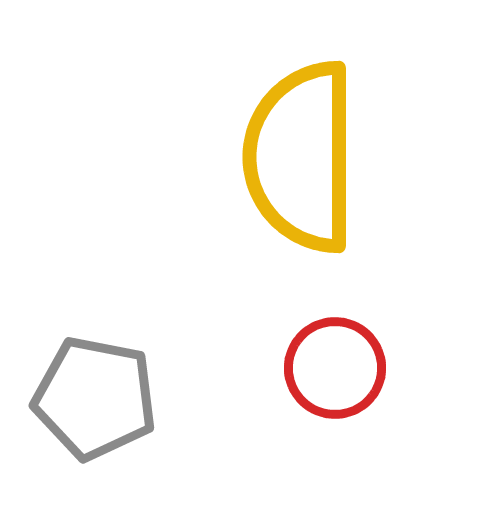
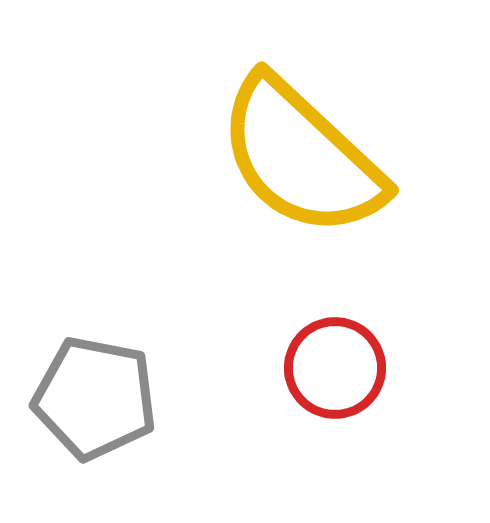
yellow semicircle: rotated 47 degrees counterclockwise
